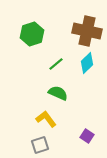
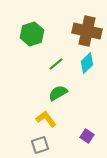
green semicircle: rotated 54 degrees counterclockwise
